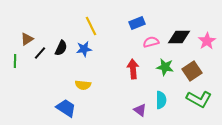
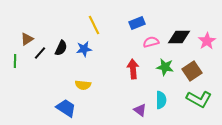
yellow line: moved 3 px right, 1 px up
